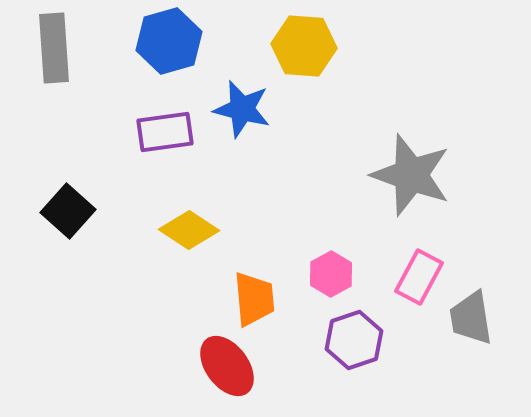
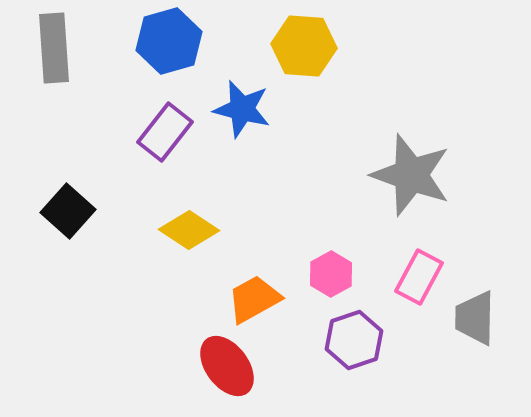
purple rectangle: rotated 44 degrees counterclockwise
orange trapezoid: rotated 114 degrees counterclockwise
gray trapezoid: moved 4 px right; rotated 10 degrees clockwise
